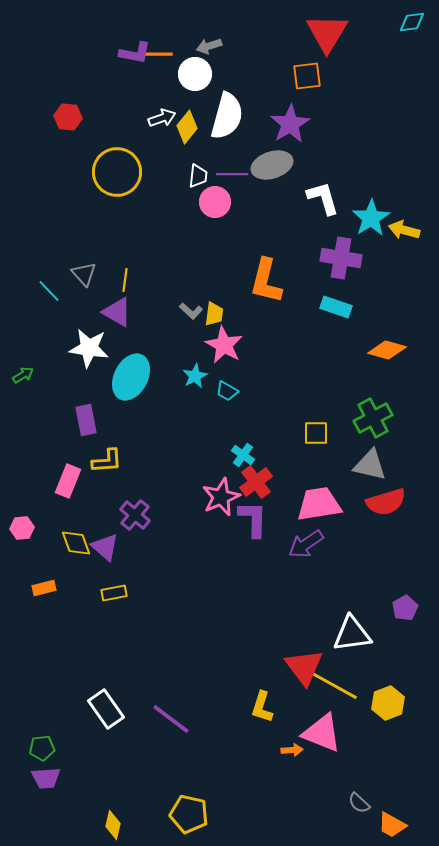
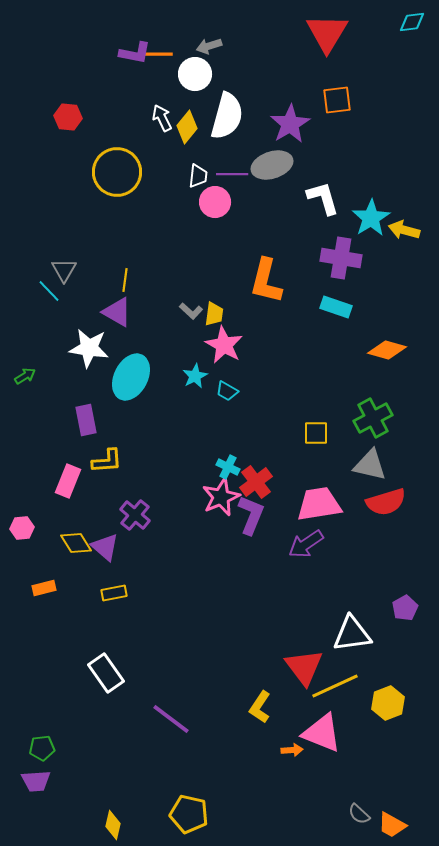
orange square at (307, 76): moved 30 px right, 24 px down
white arrow at (162, 118): rotated 96 degrees counterclockwise
gray triangle at (84, 274): moved 20 px left, 4 px up; rotated 12 degrees clockwise
green arrow at (23, 375): moved 2 px right, 1 px down
cyan cross at (243, 455): moved 15 px left, 12 px down; rotated 10 degrees counterclockwise
purple L-shape at (253, 519): moved 2 px left, 4 px up; rotated 21 degrees clockwise
yellow diamond at (76, 543): rotated 12 degrees counterclockwise
yellow line at (335, 686): rotated 54 degrees counterclockwise
yellow L-shape at (262, 707): moved 2 px left; rotated 16 degrees clockwise
white rectangle at (106, 709): moved 36 px up
purple trapezoid at (46, 778): moved 10 px left, 3 px down
gray semicircle at (359, 803): moved 11 px down
